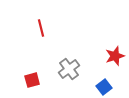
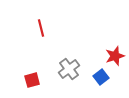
blue square: moved 3 px left, 10 px up
